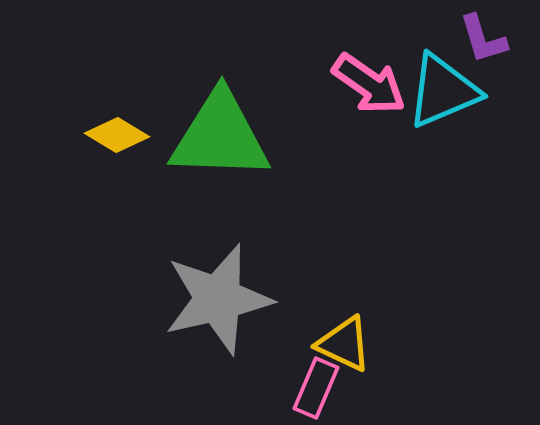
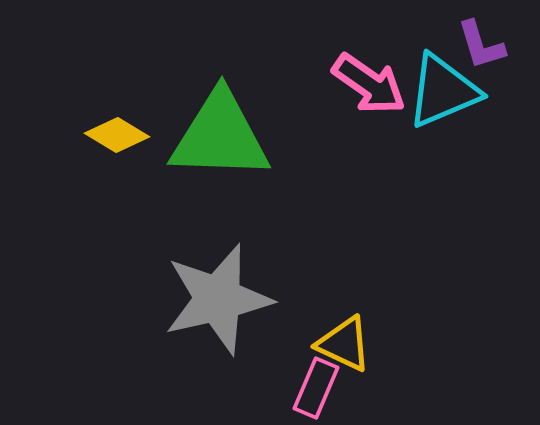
purple L-shape: moved 2 px left, 6 px down
